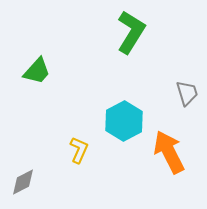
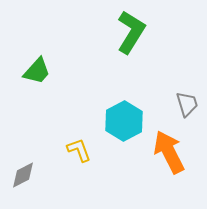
gray trapezoid: moved 11 px down
yellow L-shape: rotated 44 degrees counterclockwise
gray diamond: moved 7 px up
